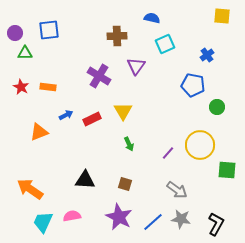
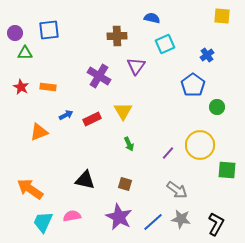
blue pentagon: rotated 25 degrees clockwise
black triangle: rotated 10 degrees clockwise
